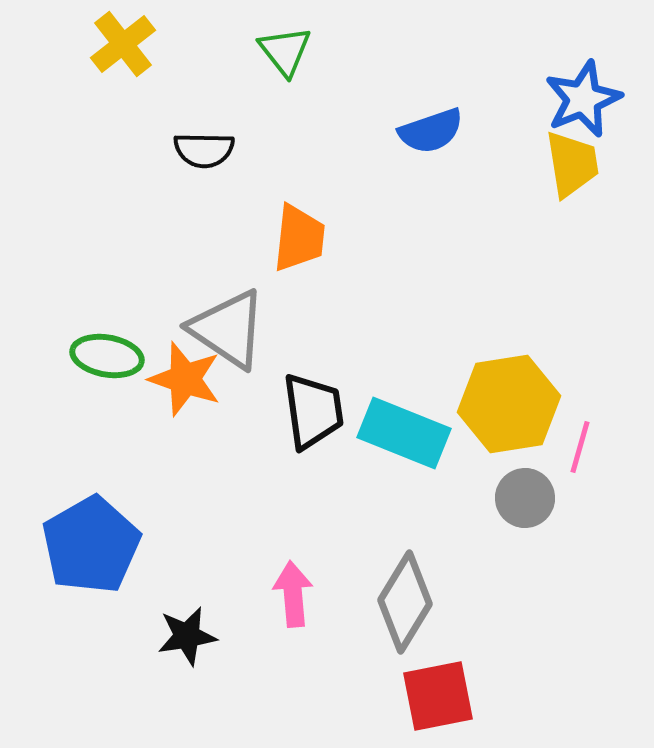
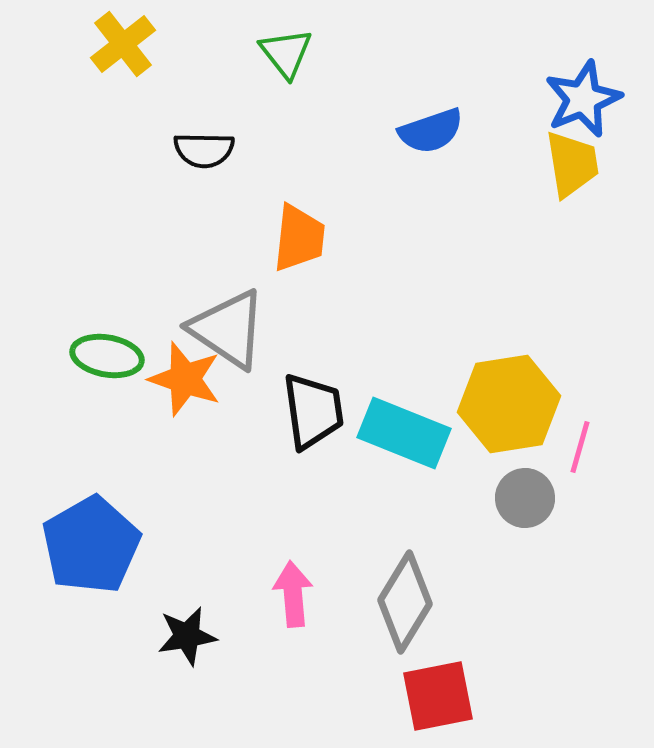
green triangle: moved 1 px right, 2 px down
